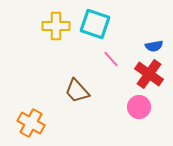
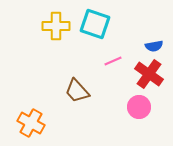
pink line: moved 2 px right, 2 px down; rotated 72 degrees counterclockwise
